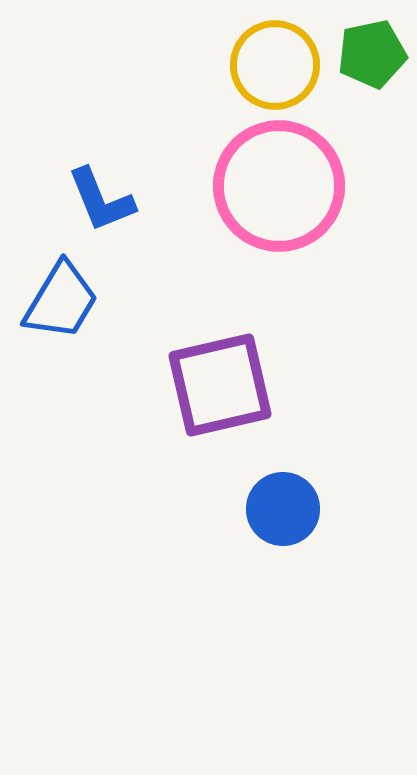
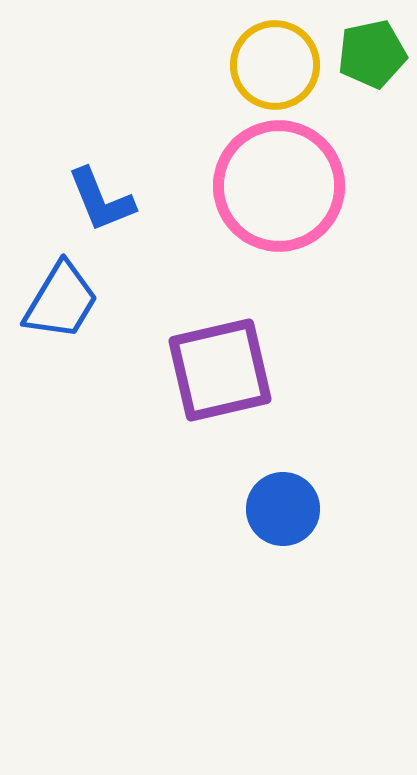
purple square: moved 15 px up
